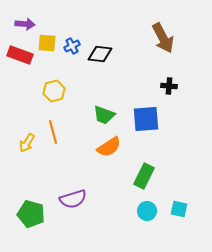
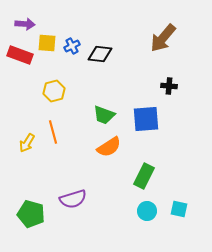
brown arrow: rotated 68 degrees clockwise
